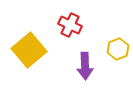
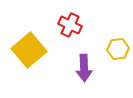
yellow hexagon: rotated 15 degrees clockwise
purple arrow: moved 1 px left, 2 px down
